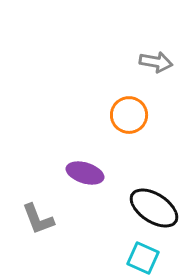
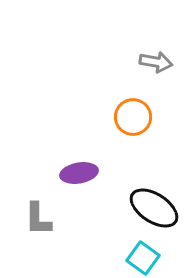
orange circle: moved 4 px right, 2 px down
purple ellipse: moved 6 px left; rotated 27 degrees counterclockwise
gray L-shape: rotated 21 degrees clockwise
cyan square: rotated 12 degrees clockwise
